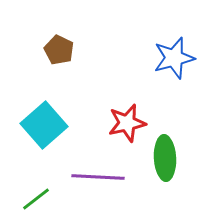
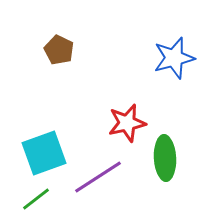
cyan square: moved 28 px down; rotated 21 degrees clockwise
purple line: rotated 36 degrees counterclockwise
